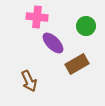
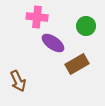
purple ellipse: rotated 10 degrees counterclockwise
brown arrow: moved 11 px left
